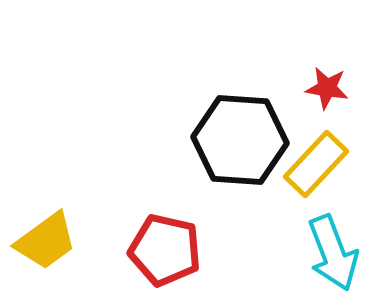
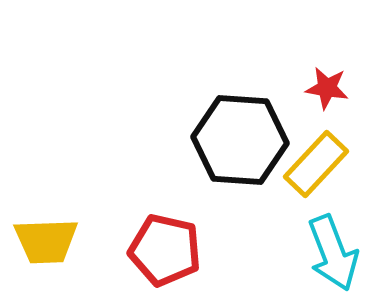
yellow trapezoid: rotated 34 degrees clockwise
